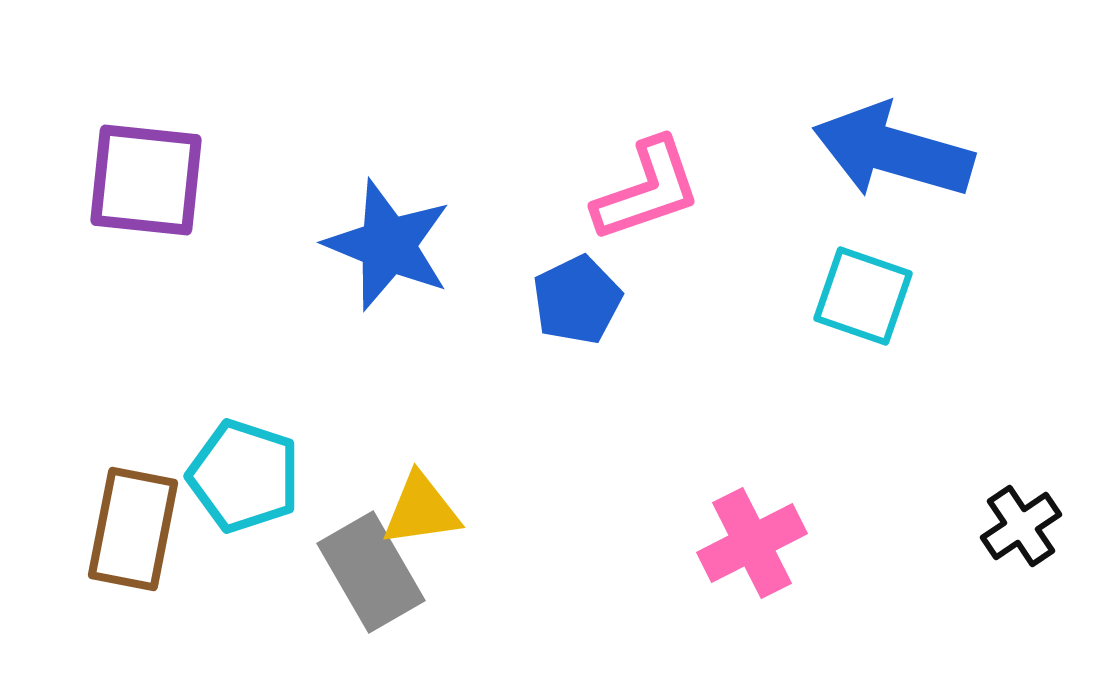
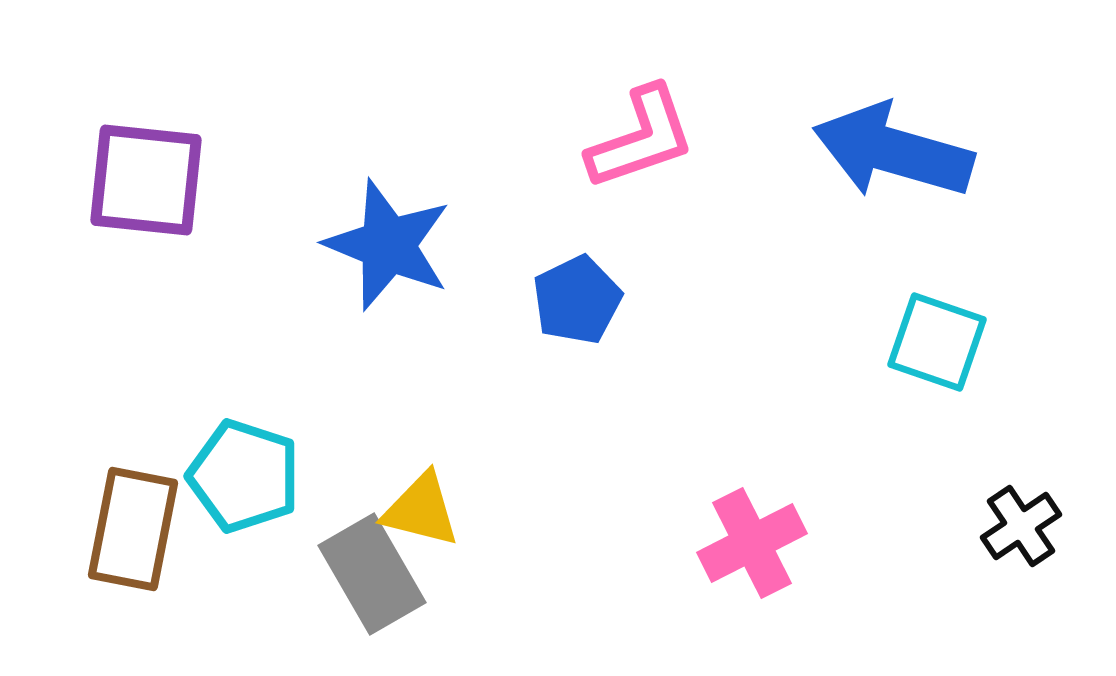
pink L-shape: moved 6 px left, 52 px up
cyan square: moved 74 px right, 46 px down
yellow triangle: rotated 22 degrees clockwise
gray rectangle: moved 1 px right, 2 px down
